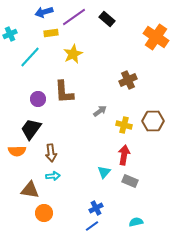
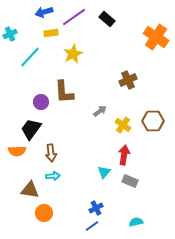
purple circle: moved 3 px right, 3 px down
yellow cross: moved 1 px left; rotated 21 degrees clockwise
